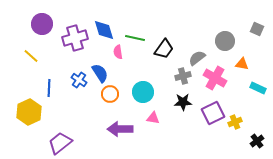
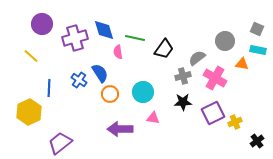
cyan rectangle: moved 38 px up; rotated 14 degrees counterclockwise
